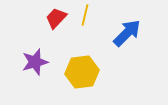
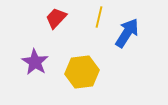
yellow line: moved 14 px right, 2 px down
blue arrow: rotated 12 degrees counterclockwise
purple star: rotated 24 degrees counterclockwise
